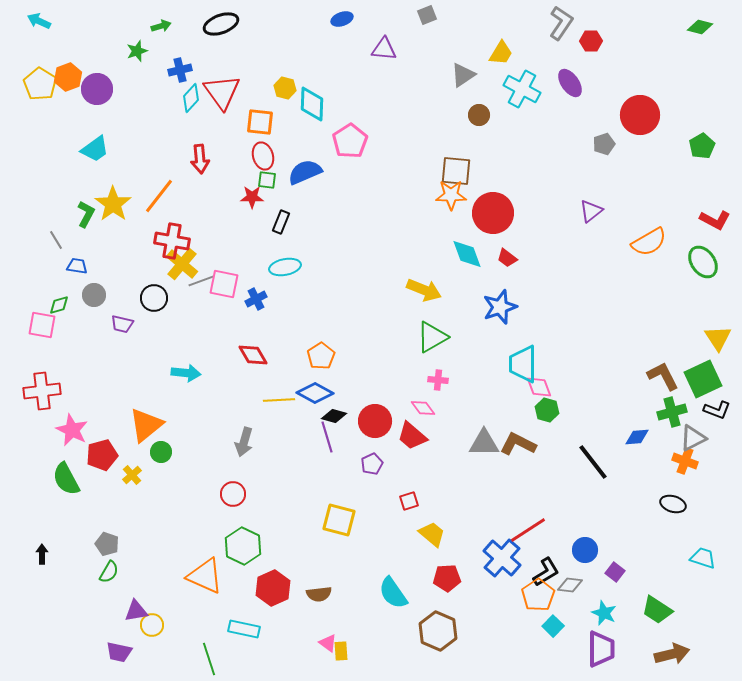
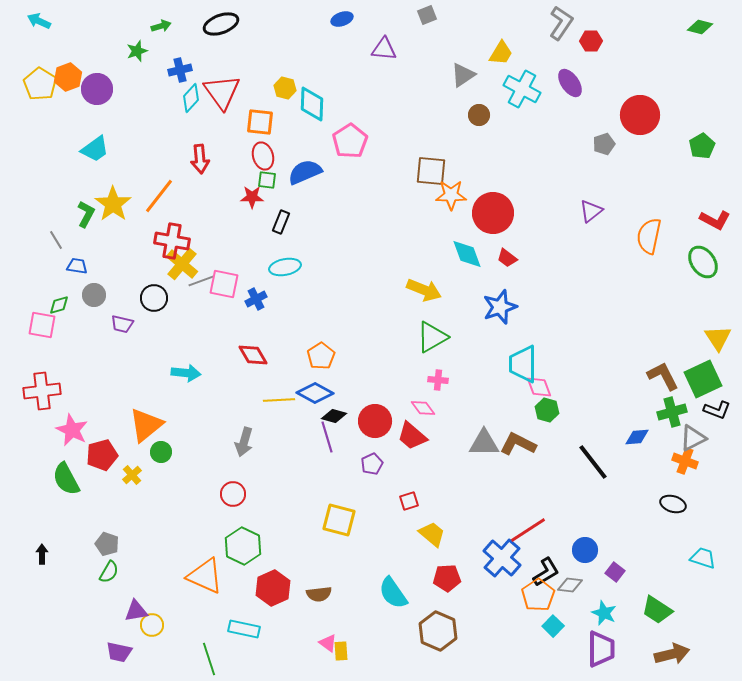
brown square at (456, 171): moved 25 px left
orange semicircle at (649, 242): moved 6 px up; rotated 132 degrees clockwise
